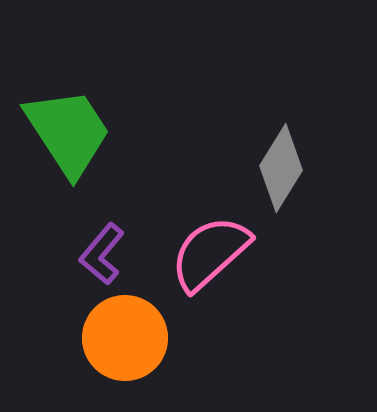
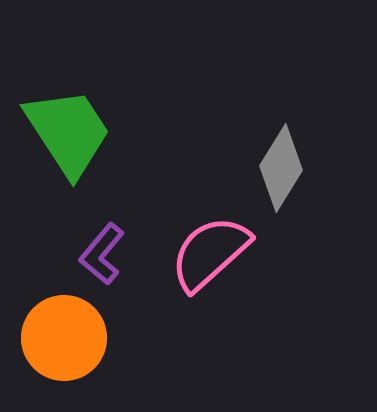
orange circle: moved 61 px left
